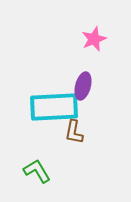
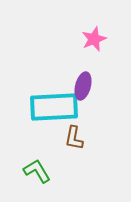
brown L-shape: moved 6 px down
